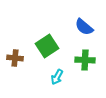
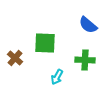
blue semicircle: moved 4 px right, 2 px up
green square: moved 2 px left, 3 px up; rotated 35 degrees clockwise
brown cross: rotated 35 degrees clockwise
